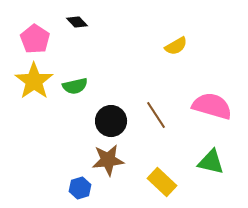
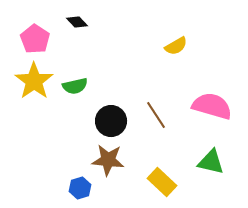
brown star: rotated 12 degrees clockwise
